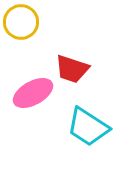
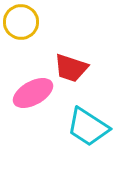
red trapezoid: moved 1 px left, 1 px up
